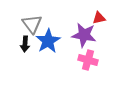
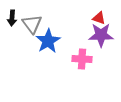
red triangle: rotated 32 degrees clockwise
purple star: moved 17 px right; rotated 10 degrees counterclockwise
black arrow: moved 13 px left, 26 px up
pink cross: moved 6 px left, 1 px up; rotated 12 degrees counterclockwise
